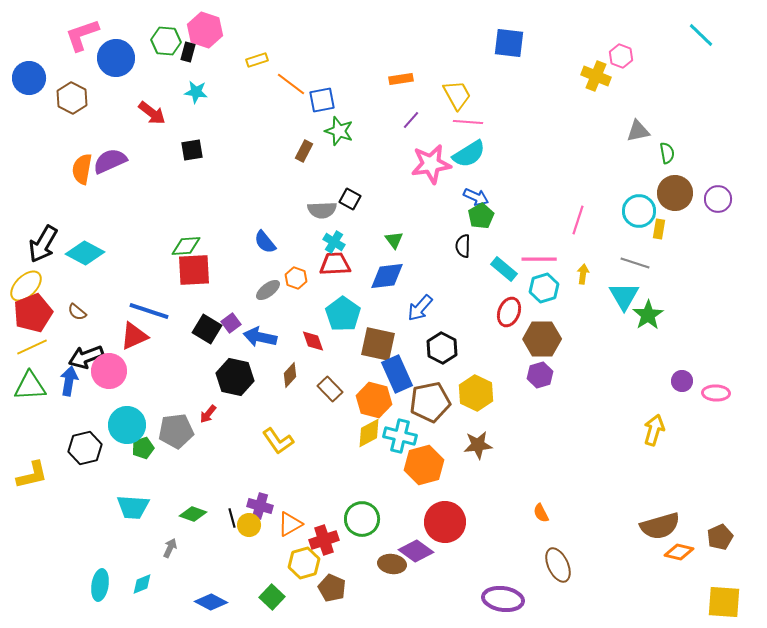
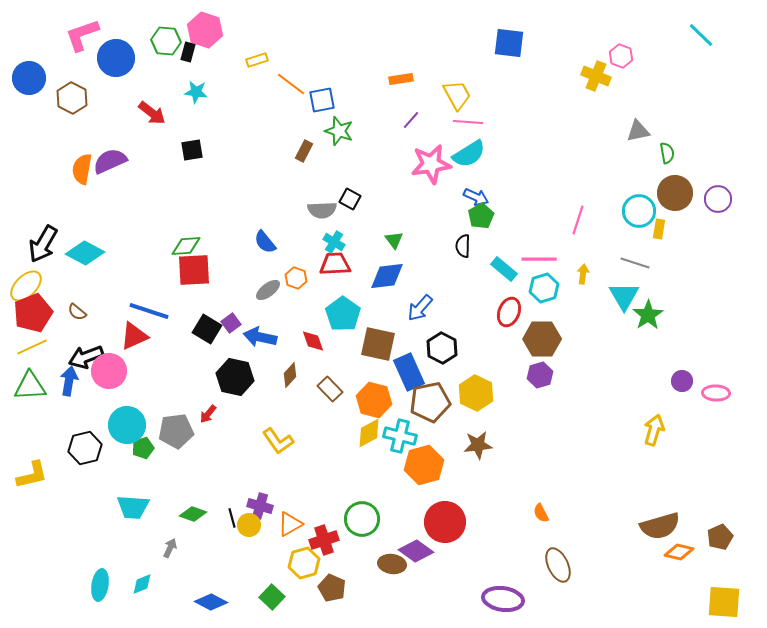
blue rectangle at (397, 374): moved 12 px right, 2 px up
